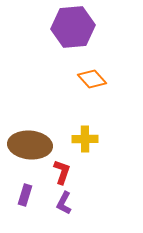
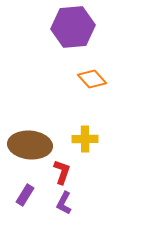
purple rectangle: rotated 15 degrees clockwise
